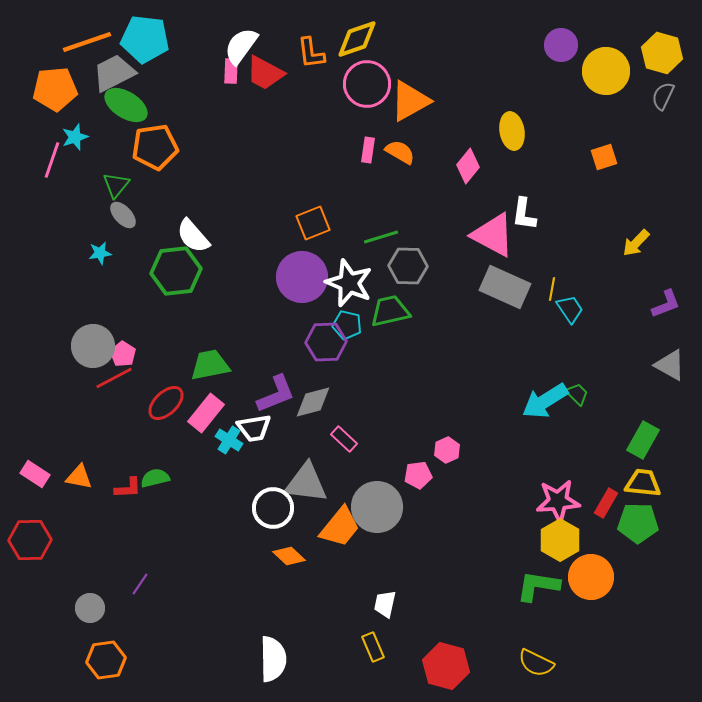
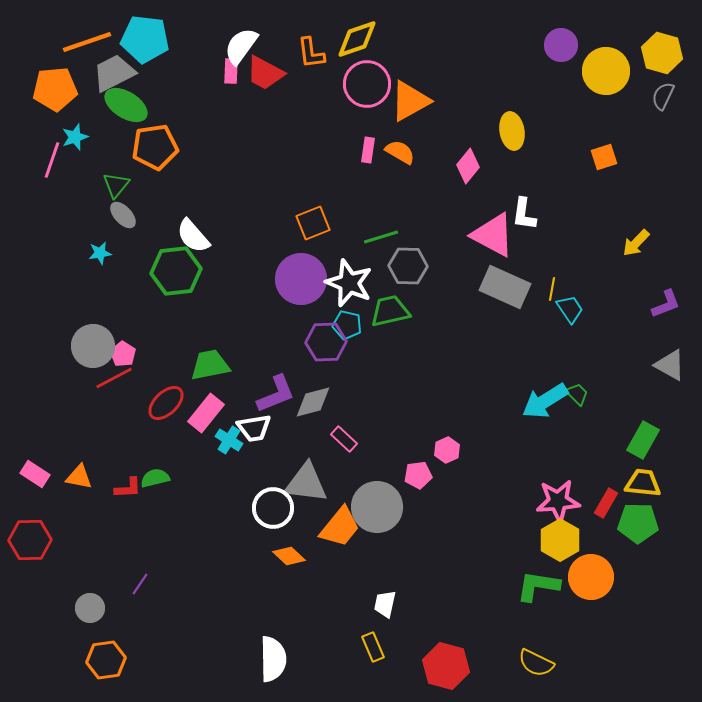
purple circle at (302, 277): moved 1 px left, 2 px down
